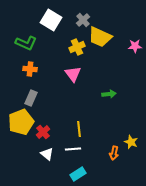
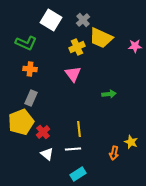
yellow trapezoid: moved 1 px right, 1 px down
